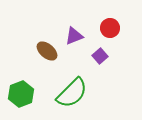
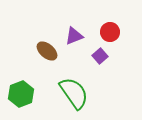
red circle: moved 4 px down
green semicircle: moved 2 px right; rotated 80 degrees counterclockwise
